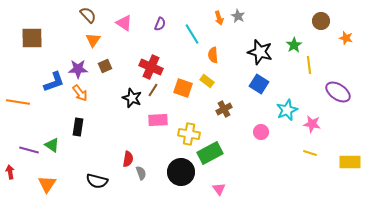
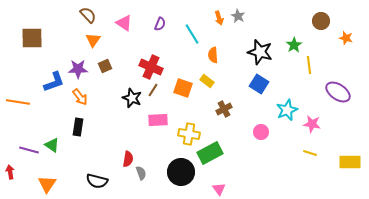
orange arrow at (80, 93): moved 4 px down
